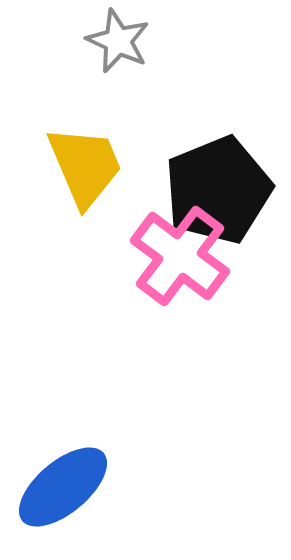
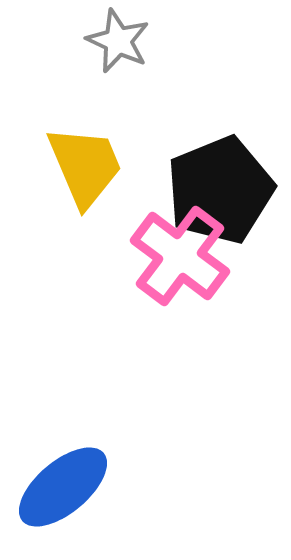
black pentagon: moved 2 px right
